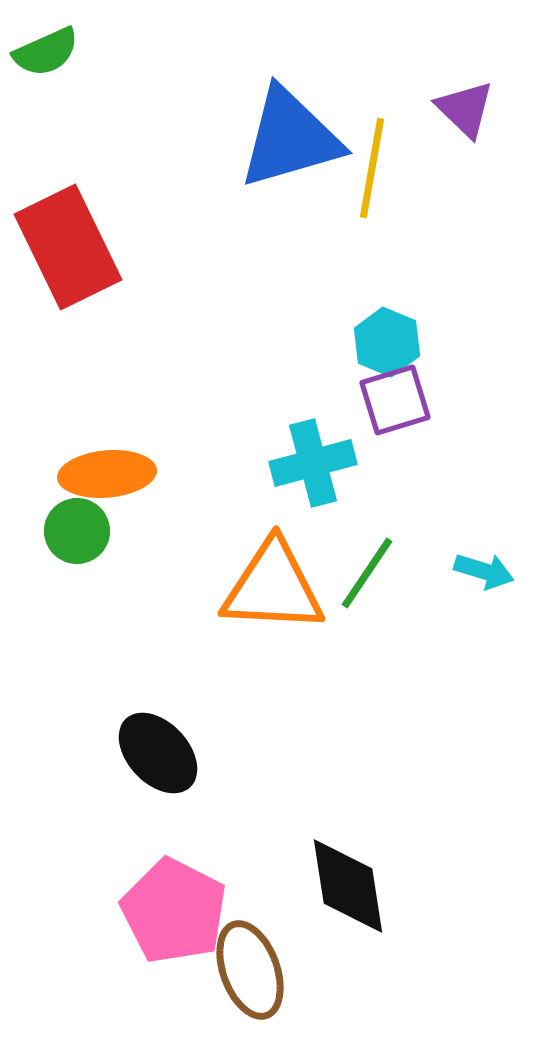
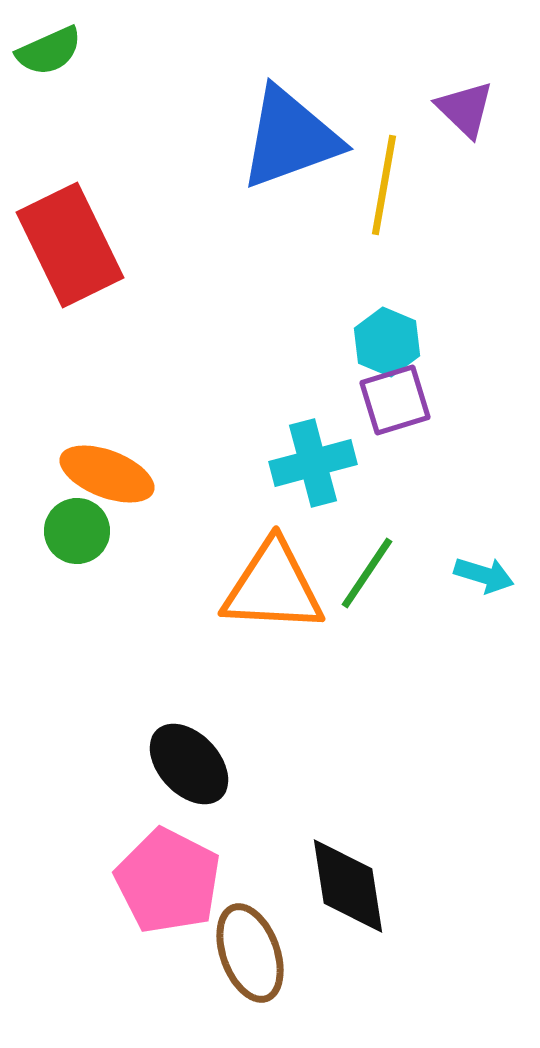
green semicircle: moved 3 px right, 1 px up
blue triangle: rotated 4 degrees counterclockwise
yellow line: moved 12 px right, 17 px down
red rectangle: moved 2 px right, 2 px up
orange ellipse: rotated 26 degrees clockwise
cyan arrow: moved 4 px down
black ellipse: moved 31 px right, 11 px down
pink pentagon: moved 6 px left, 30 px up
brown ellipse: moved 17 px up
